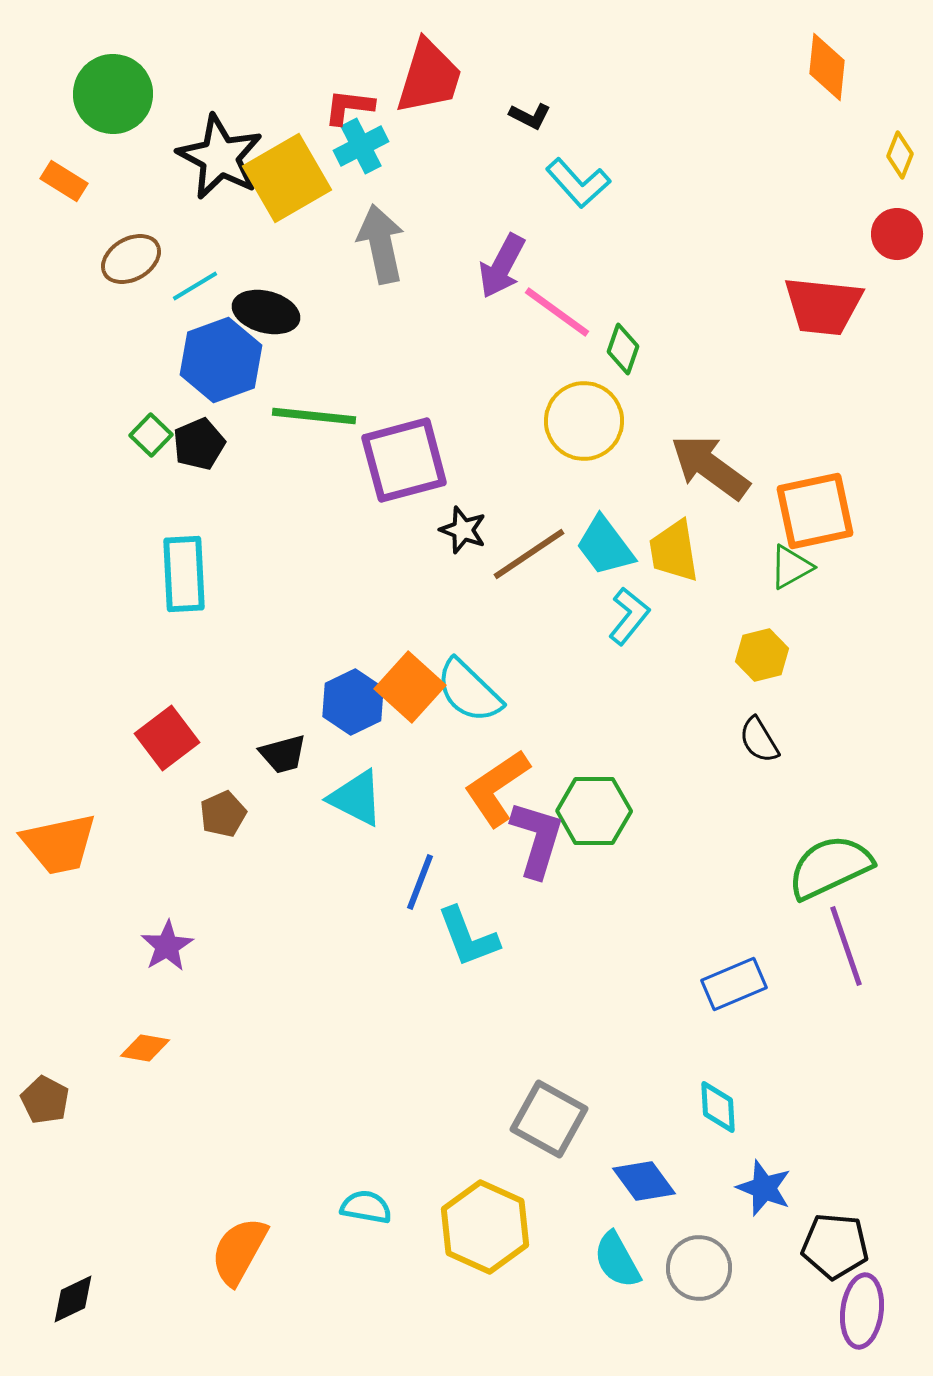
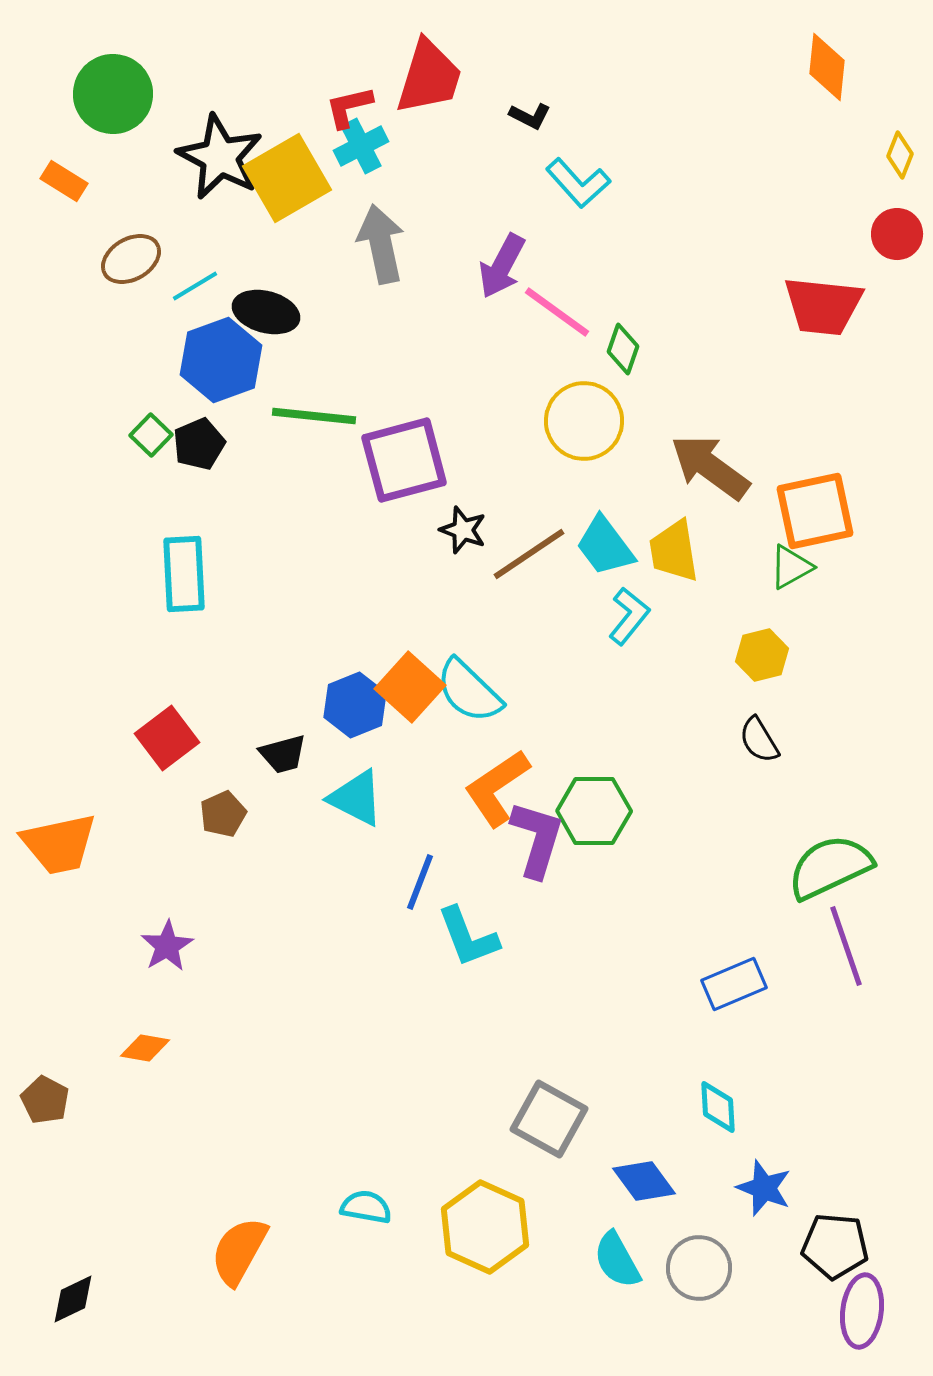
red L-shape at (349, 107): rotated 20 degrees counterclockwise
blue hexagon at (353, 702): moved 2 px right, 3 px down; rotated 4 degrees clockwise
